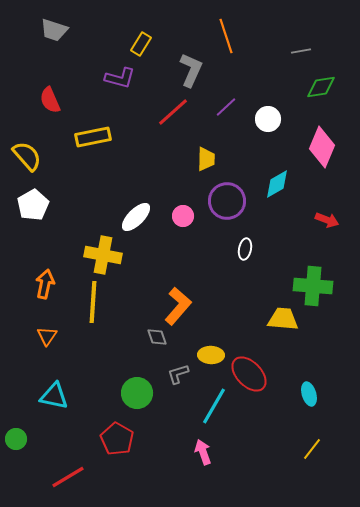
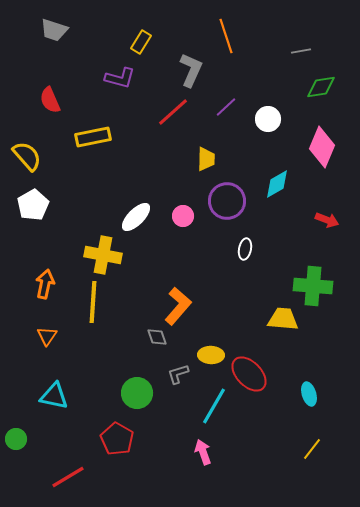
yellow rectangle at (141, 44): moved 2 px up
